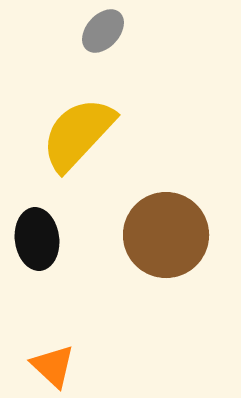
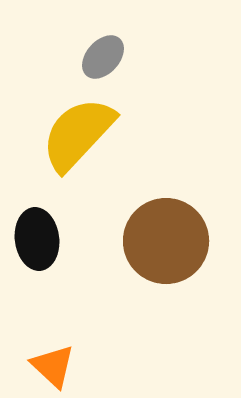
gray ellipse: moved 26 px down
brown circle: moved 6 px down
